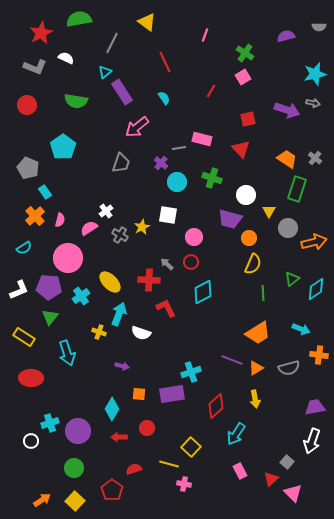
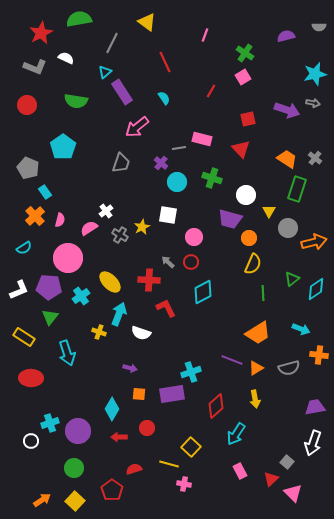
gray arrow at (167, 264): moved 1 px right, 2 px up
purple arrow at (122, 366): moved 8 px right, 2 px down
white arrow at (312, 441): moved 1 px right, 2 px down
